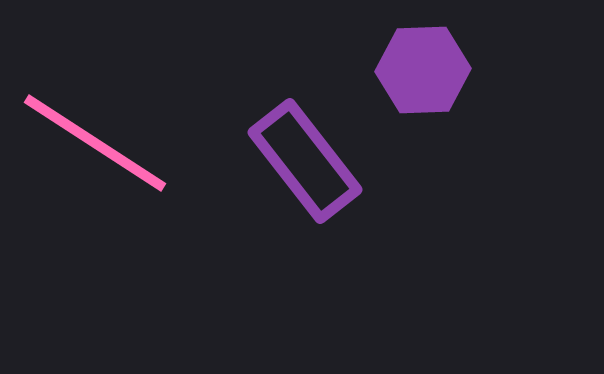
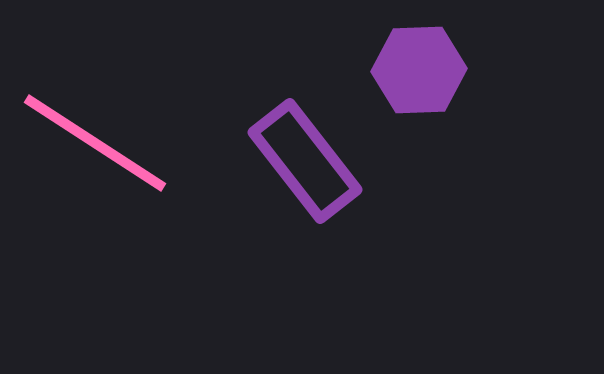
purple hexagon: moved 4 px left
